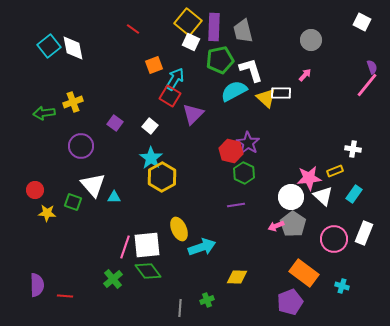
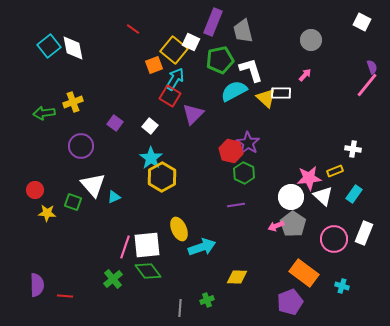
yellow square at (188, 22): moved 14 px left, 28 px down
purple rectangle at (214, 27): moved 1 px left, 5 px up; rotated 20 degrees clockwise
cyan triangle at (114, 197): rotated 24 degrees counterclockwise
